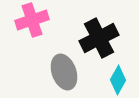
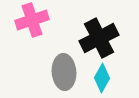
gray ellipse: rotated 16 degrees clockwise
cyan diamond: moved 16 px left, 2 px up
